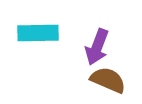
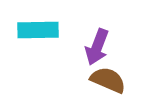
cyan rectangle: moved 3 px up
